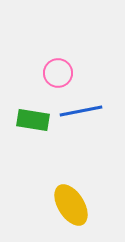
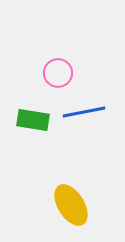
blue line: moved 3 px right, 1 px down
